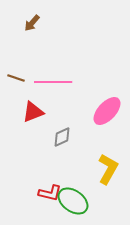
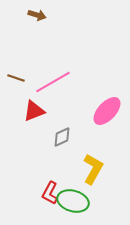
brown arrow: moved 5 px right, 8 px up; rotated 114 degrees counterclockwise
pink line: rotated 30 degrees counterclockwise
red triangle: moved 1 px right, 1 px up
yellow L-shape: moved 15 px left
red L-shape: rotated 105 degrees clockwise
green ellipse: rotated 20 degrees counterclockwise
